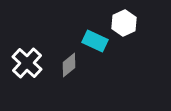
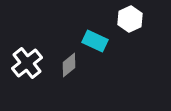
white hexagon: moved 6 px right, 4 px up
white cross: rotated 8 degrees clockwise
